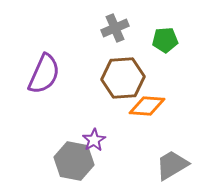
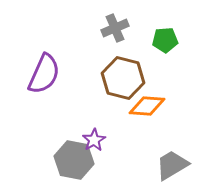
brown hexagon: rotated 18 degrees clockwise
gray hexagon: moved 1 px up
